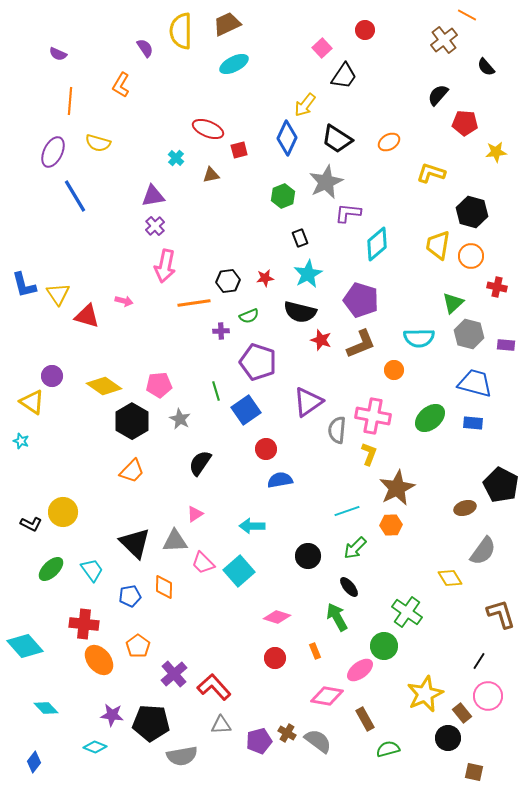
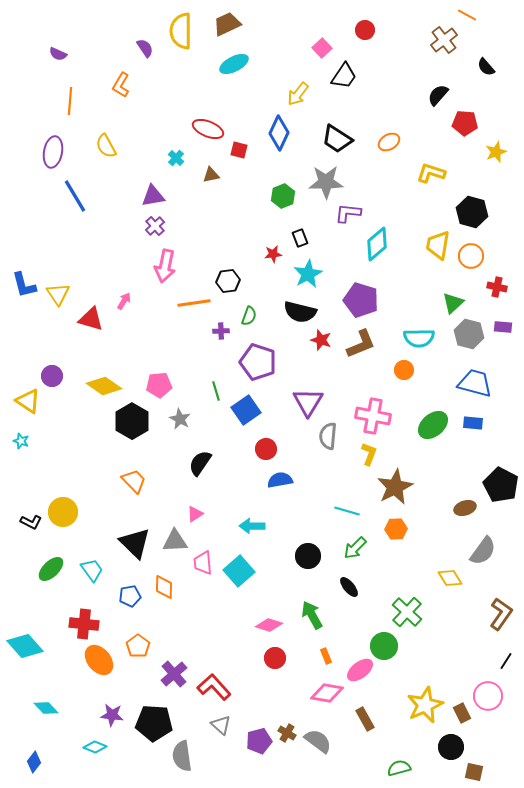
yellow arrow at (305, 105): moved 7 px left, 11 px up
blue diamond at (287, 138): moved 8 px left, 5 px up
yellow semicircle at (98, 143): moved 8 px right, 3 px down; rotated 45 degrees clockwise
red square at (239, 150): rotated 30 degrees clockwise
purple ellipse at (53, 152): rotated 16 degrees counterclockwise
yellow star at (496, 152): rotated 15 degrees counterclockwise
gray star at (326, 182): rotated 24 degrees clockwise
red star at (265, 278): moved 8 px right, 24 px up
pink arrow at (124, 301): rotated 72 degrees counterclockwise
red triangle at (87, 316): moved 4 px right, 3 px down
green semicircle at (249, 316): rotated 48 degrees counterclockwise
purple rectangle at (506, 345): moved 3 px left, 18 px up
orange circle at (394, 370): moved 10 px right
yellow triangle at (32, 402): moved 4 px left, 1 px up
purple triangle at (308, 402): rotated 24 degrees counterclockwise
green ellipse at (430, 418): moved 3 px right, 7 px down
gray semicircle at (337, 430): moved 9 px left, 6 px down
orange trapezoid at (132, 471): moved 2 px right, 10 px down; rotated 88 degrees counterclockwise
brown star at (397, 488): moved 2 px left, 1 px up
cyan line at (347, 511): rotated 35 degrees clockwise
black L-shape at (31, 524): moved 2 px up
orange hexagon at (391, 525): moved 5 px right, 4 px down
pink trapezoid at (203, 563): rotated 40 degrees clockwise
green cross at (407, 612): rotated 8 degrees clockwise
brown L-shape at (501, 614): rotated 52 degrees clockwise
pink diamond at (277, 617): moved 8 px left, 8 px down
green arrow at (337, 617): moved 25 px left, 2 px up
orange rectangle at (315, 651): moved 11 px right, 5 px down
black line at (479, 661): moved 27 px right
yellow star at (425, 694): moved 11 px down
pink diamond at (327, 696): moved 3 px up
brown rectangle at (462, 713): rotated 12 degrees clockwise
black pentagon at (151, 723): moved 3 px right
gray triangle at (221, 725): rotated 45 degrees clockwise
black circle at (448, 738): moved 3 px right, 9 px down
green semicircle at (388, 749): moved 11 px right, 19 px down
gray semicircle at (182, 756): rotated 92 degrees clockwise
